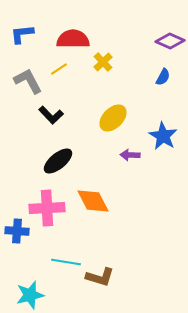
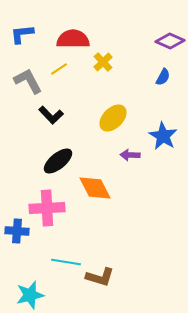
orange diamond: moved 2 px right, 13 px up
